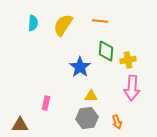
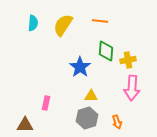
gray hexagon: rotated 10 degrees counterclockwise
brown triangle: moved 5 px right
